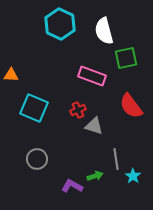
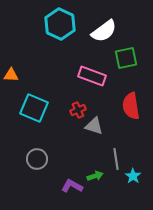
white semicircle: rotated 112 degrees counterclockwise
red semicircle: rotated 28 degrees clockwise
